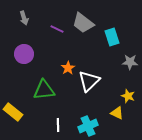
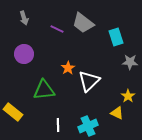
cyan rectangle: moved 4 px right
yellow star: rotated 16 degrees clockwise
